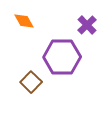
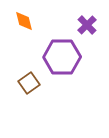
orange diamond: rotated 15 degrees clockwise
brown square: moved 2 px left, 1 px down; rotated 10 degrees clockwise
